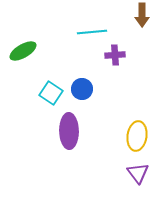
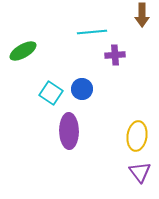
purple triangle: moved 2 px right, 1 px up
